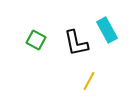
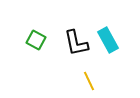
cyan rectangle: moved 1 px right, 10 px down
yellow line: rotated 54 degrees counterclockwise
